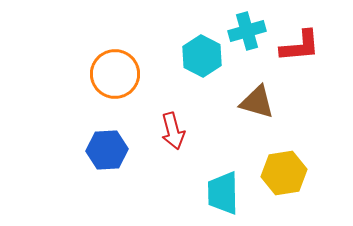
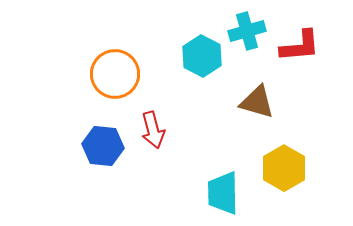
red arrow: moved 20 px left, 1 px up
blue hexagon: moved 4 px left, 4 px up; rotated 9 degrees clockwise
yellow hexagon: moved 5 px up; rotated 21 degrees counterclockwise
